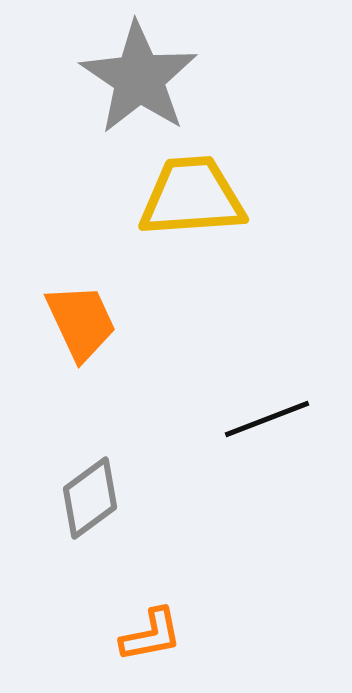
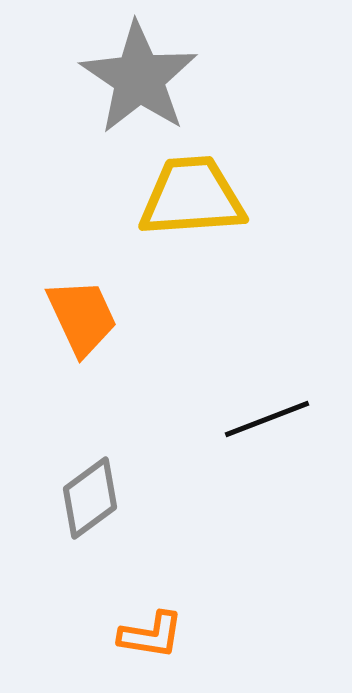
orange trapezoid: moved 1 px right, 5 px up
orange L-shape: rotated 20 degrees clockwise
